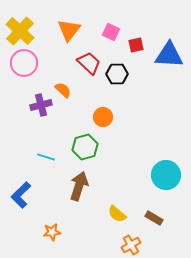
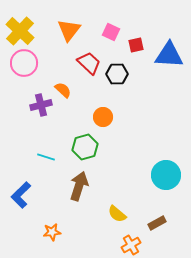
brown rectangle: moved 3 px right, 5 px down; rotated 60 degrees counterclockwise
